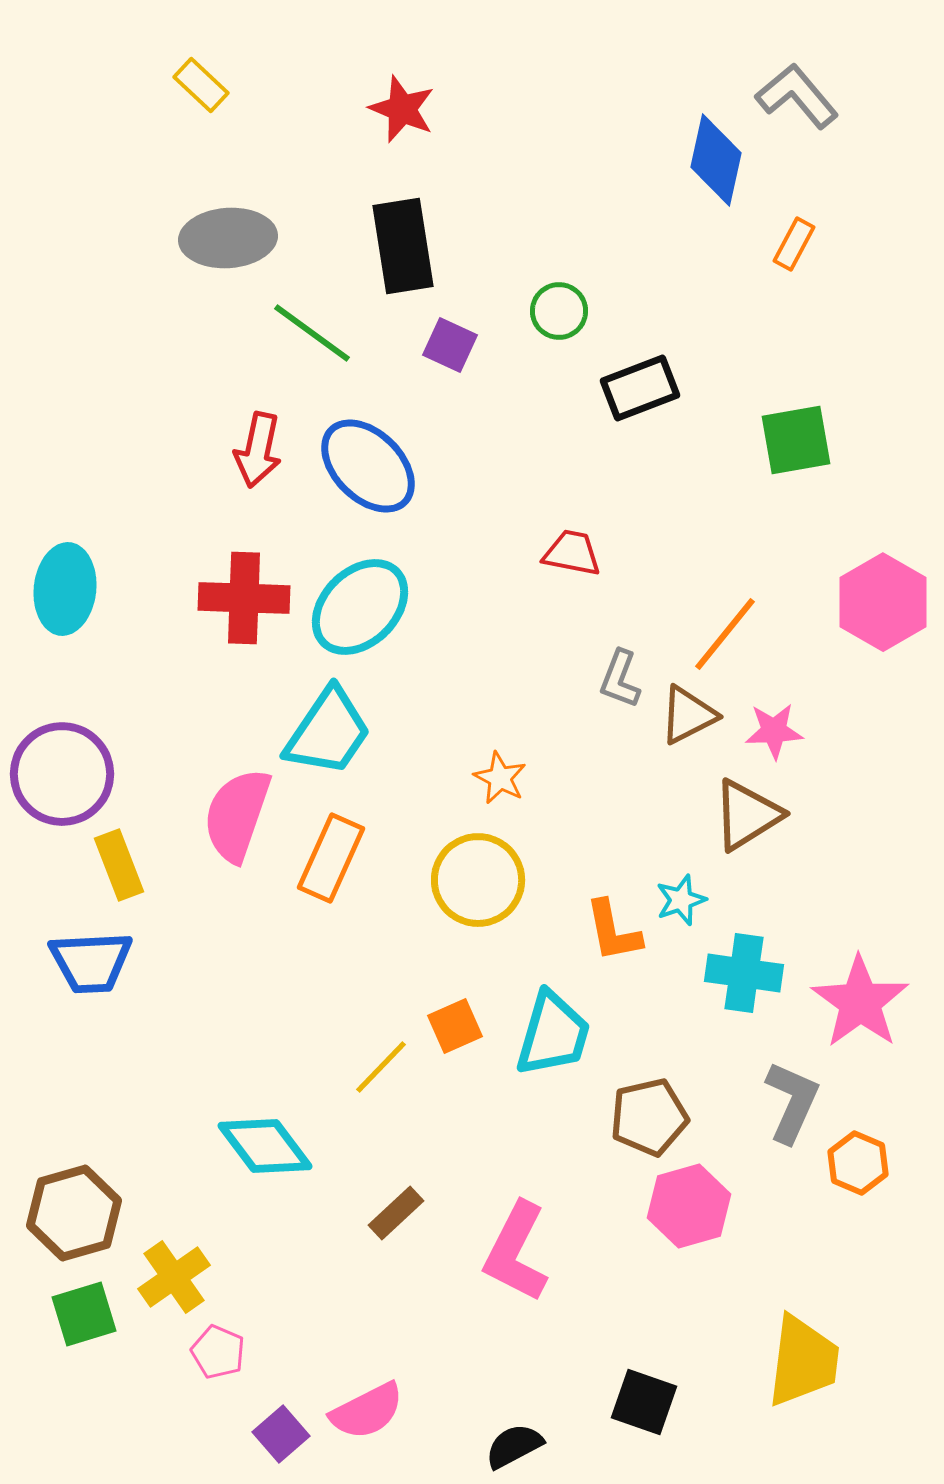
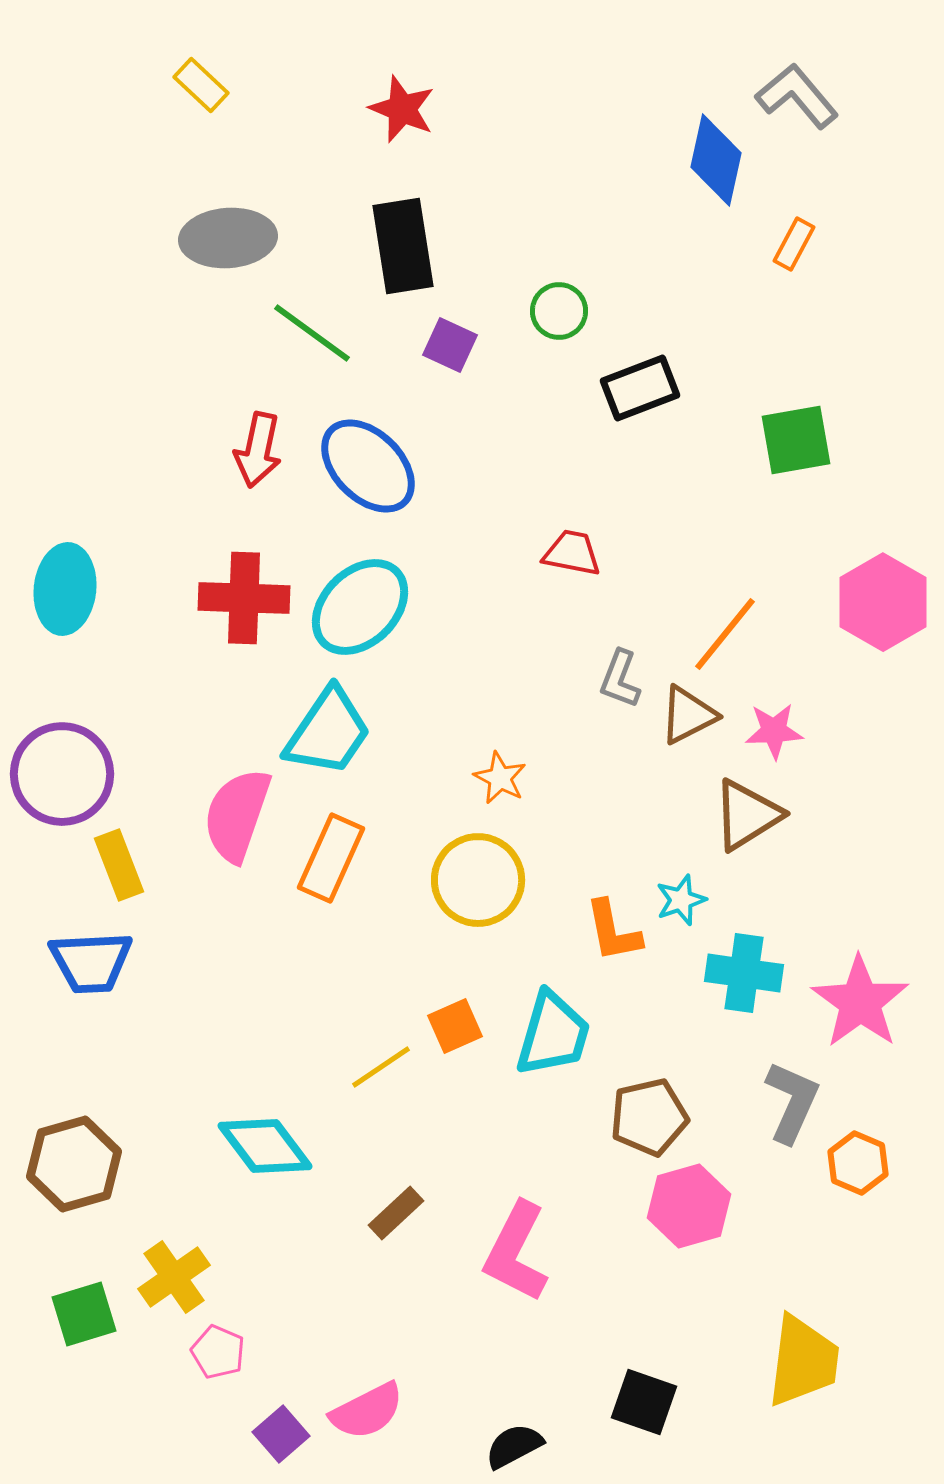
yellow line at (381, 1067): rotated 12 degrees clockwise
brown hexagon at (74, 1213): moved 49 px up
